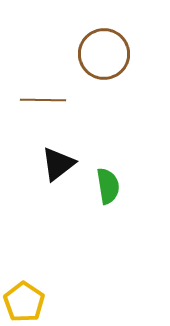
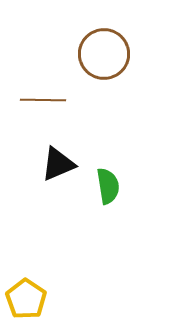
black triangle: rotated 15 degrees clockwise
yellow pentagon: moved 2 px right, 3 px up
